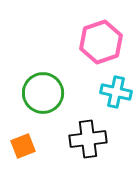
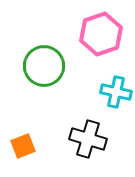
pink hexagon: moved 8 px up
green circle: moved 1 px right, 27 px up
black cross: rotated 24 degrees clockwise
